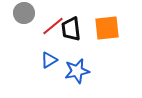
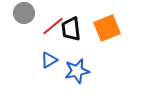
orange square: rotated 16 degrees counterclockwise
